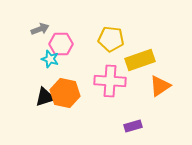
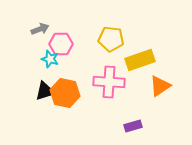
pink cross: moved 1 px left, 1 px down
black triangle: moved 6 px up
